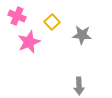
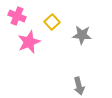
gray arrow: rotated 12 degrees counterclockwise
